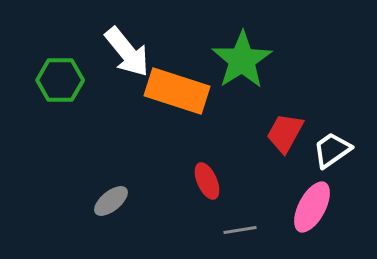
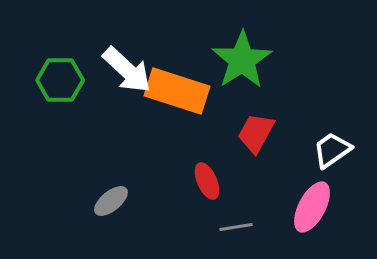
white arrow: moved 18 px down; rotated 8 degrees counterclockwise
red trapezoid: moved 29 px left
gray line: moved 4 px left, 3 px up
